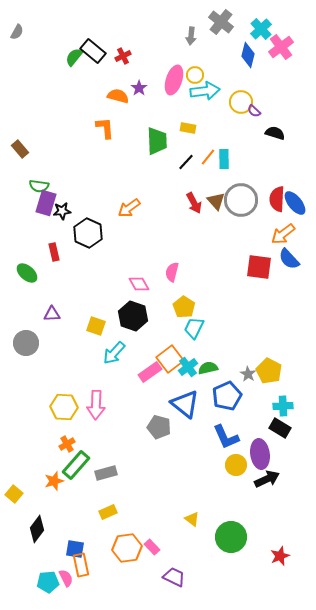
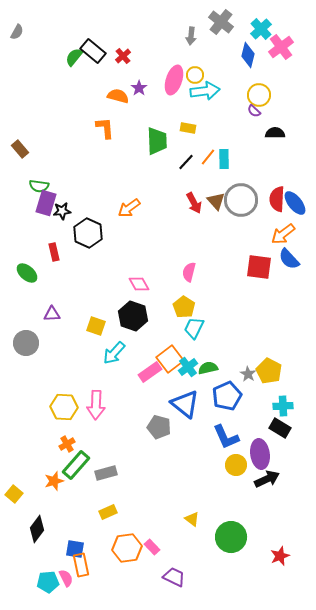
red cross at (123, 56): rotated 14 degrees counterclockwise
yellow circle at (241, 102): moved 18 px right, 7 px up
black semicircle at (275, 133): rotated 18 degrees counterclockwise
pink semicircle at (172, 272): moved 17 px right
